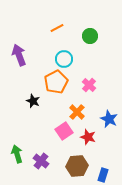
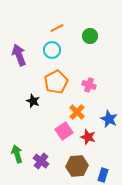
cyan circle: moved 12 px left, 9 px up
pink cross: rotated 24 degrees counterclockwise
